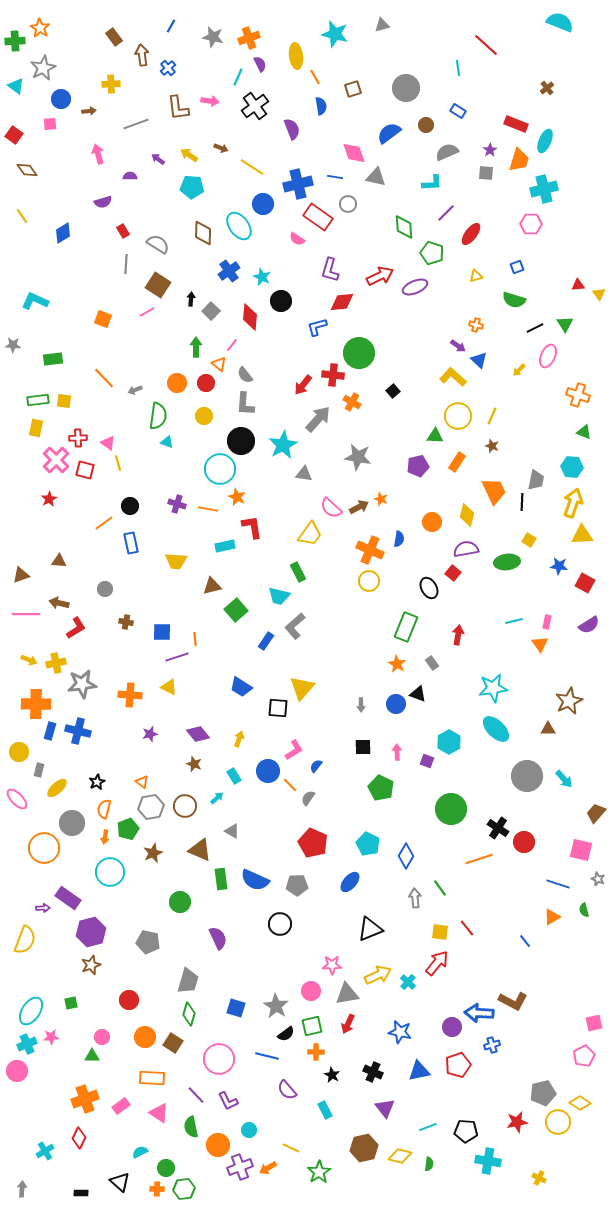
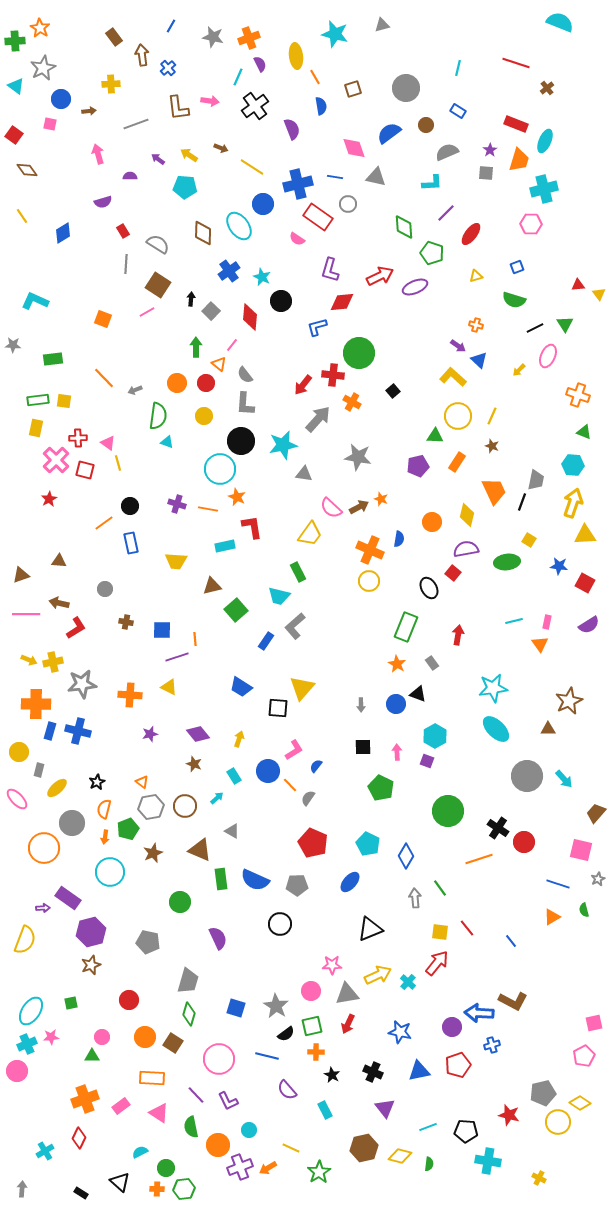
red line at (486, 45): moved 30 px right, 18 px down; rotated 24 degrees counterclockwise
cyan line at (458, 68): rotated 21 degrees clockwise
pink square at (50, 124): rotated 16 degrees clockwise
pink diamond at (354, 153): moved 5 px up
cyan pentagon at (192, 187): moved 7 px left
cyan star at (283, 445): rotated 16 degrees clockwise
cyan hexagon at (572, 467): moved 1 px right, 2 px up
black line at (522, 502): rotated 18 degrees clockwise
yellow triangle at (582, 535): moved 3 px right
blue square at (162, 632): moved 2 px up
yellow cross at (56, 663): moved 3 px left, 1 px up
cyan hexagon at (449, 742): moved 14 px left, 6 px up
green circle at (451, 809): moved 3 px left, 2 px down
gray star at (598, 879): rotated 24 degrees clockwise
blue line at (525, 941): moved 14 px left
red star at (517, 1122): moved 8 px left, 7 px up; rotated 25 degrees clockwise
black rectangle at (81, 1193): rotated 32 degrees clockwise
